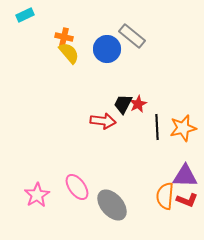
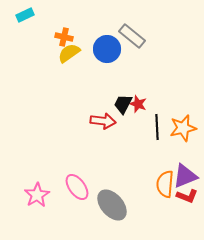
yellow semicircle: rotated 85 degrees counterclockwise
red star: rotated 24 degrees counterclockwise
purple triangle: rotated 24 degrees counterclockwise
orange semicircle: moved 12 px up
red L-shape: moved 4 px up
